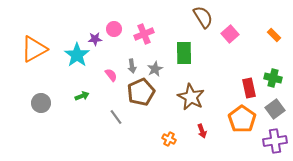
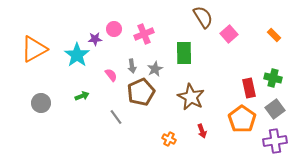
pink square: moved 1 px left
